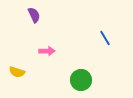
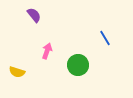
purple semicircle: rotated 14 degrees counterclockwise
pink arrow: rotated 70 degrees counterclockwise
green circle: moved 3 px left, 15 px up
